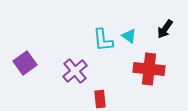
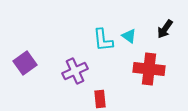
purple cross: rotated 15 degrees clockwise
